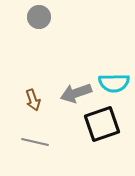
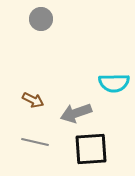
gray circle: moved 2 px right, 2 px down
gray arrow: moved 20 px down
brown arrow: rotated 45 degrees counterclockwise
black square: moved 11 px left, 25 px down; rotated 15 degrees clockwise
